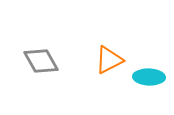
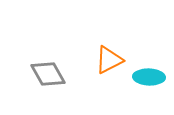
gray diamond: moved 7 px right, 13 px down
